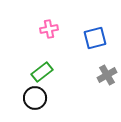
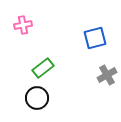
pink cross: moved 26 px left, 4 px up
green rectangle: moved 1 px right, 4 px up
black circle: moved 2 px right
